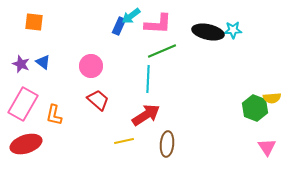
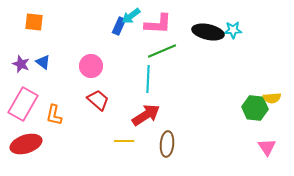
green hexagon: rotated 15 degrees counterclockwise
yellow line: rotated 12 degrees clockwise
